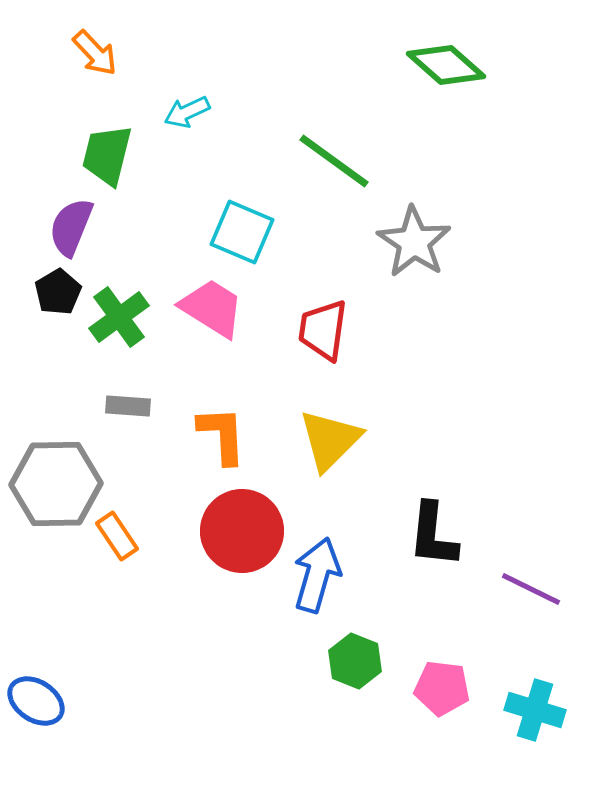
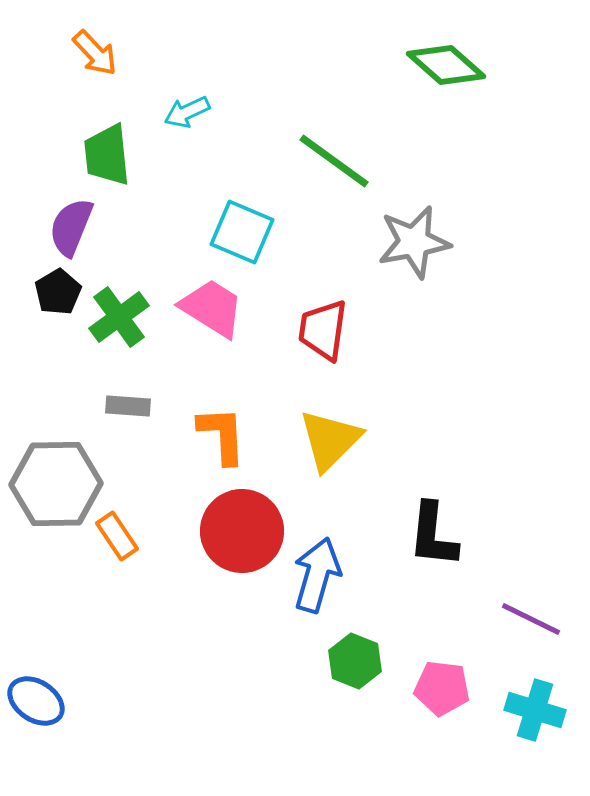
green trapezoid: rotated 20 degrees counterclockwise
gray star: rotated 28 degrees clockwise
purple line: moved 30 px down
